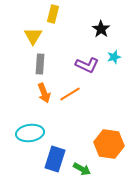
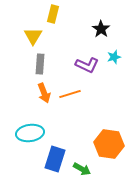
orange line: rotated 15 degrees clockwise
